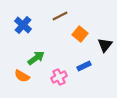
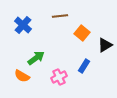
brown line: rotated 21 degrees clockwise
orange square: moved 2 px right, 1 px up
black triangle: rotated 21 degrees clockwise
blue rectangle: rotated 32 degrees counterclockwise
